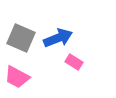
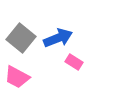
gray square: rotated 16 degrees clockwise
